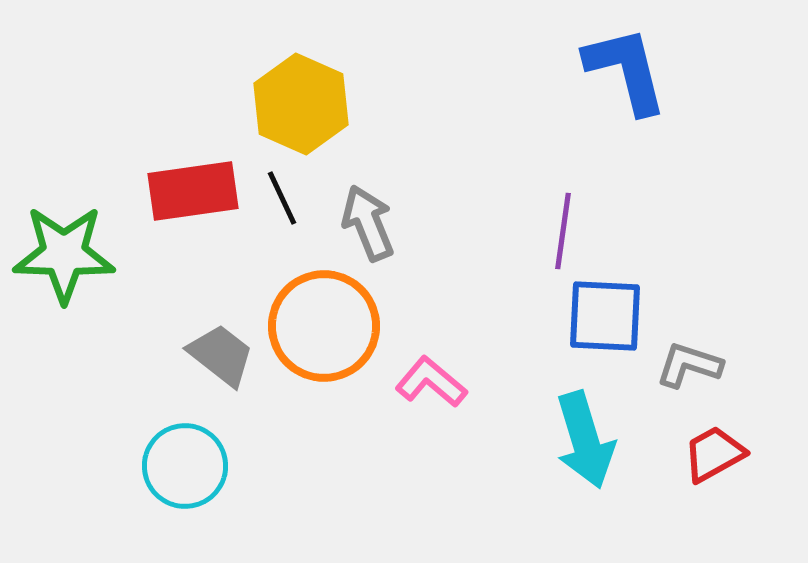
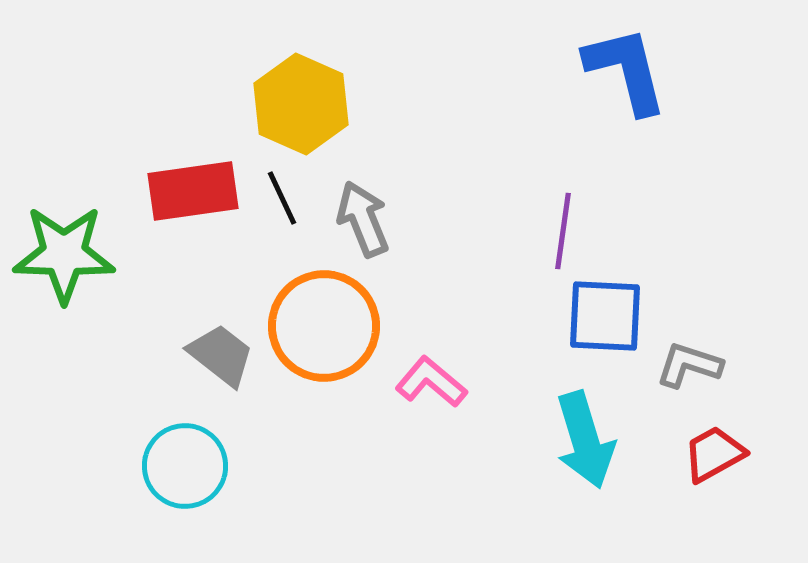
gray arrow: moved 5 px left, 4 px up
